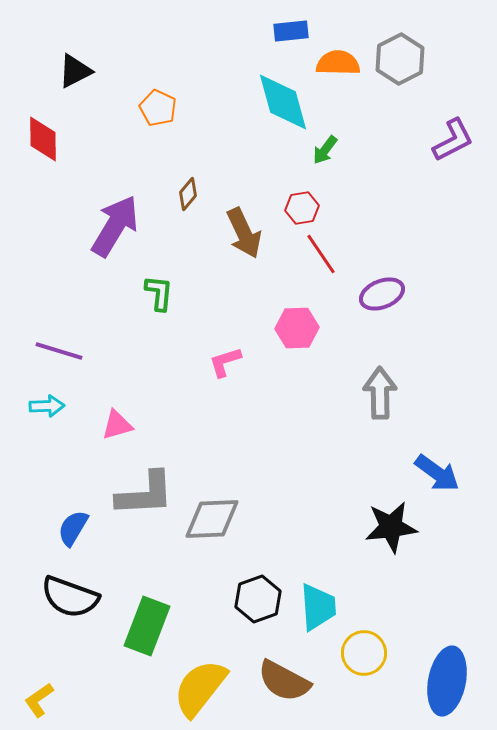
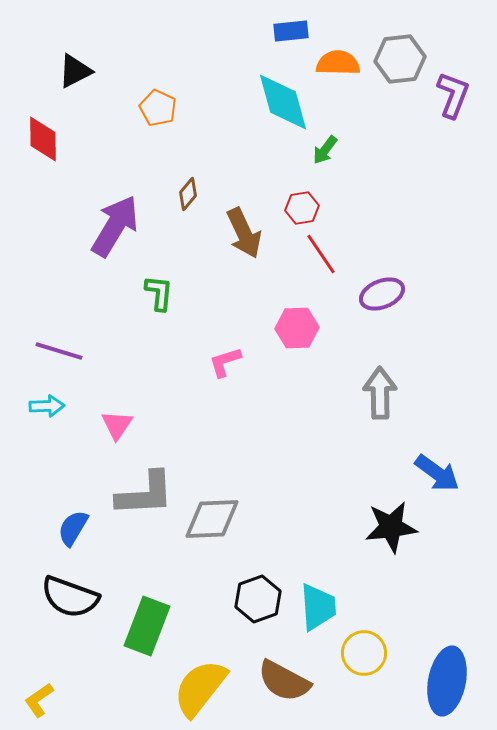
gray hexagon: rotated 21 degrees clockwise
purple L-shape: moved 45 px up; rotated 42 degrees counterclockwise
pink triangle: rotated 40 degrees counterclockwise
